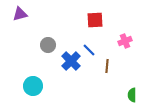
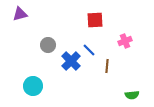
green semicircle: rotated 96 degrees counterclockwise
